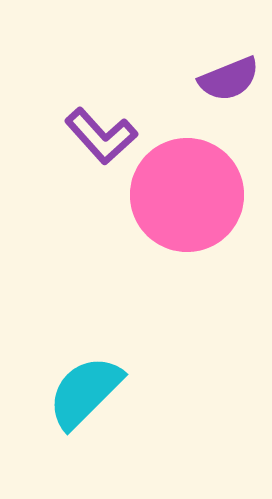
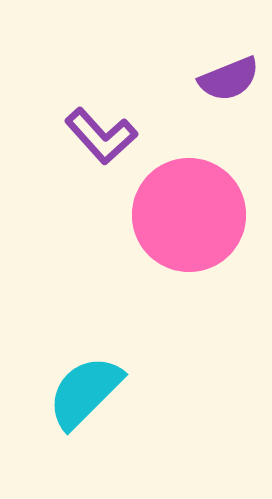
pink circle: moved 2 px right, 20 px down
